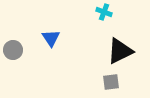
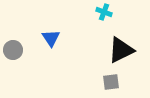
black triangle: moved 1 px right, 1 px up
